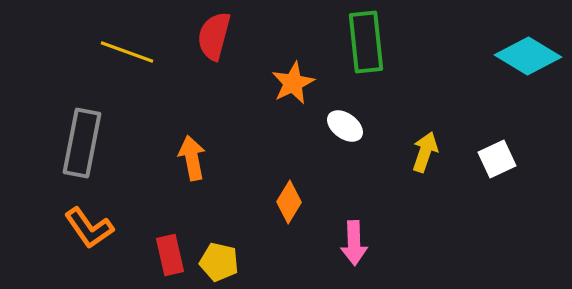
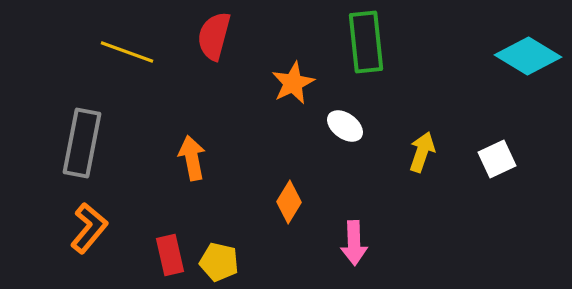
yellow arrow: moved 3 px left
orange L-shape: rotated 105 degrees counterclockwise
